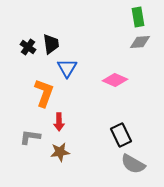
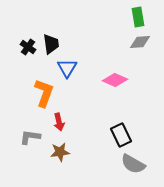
red arrow: rotated 12 degrees counterclockwise
